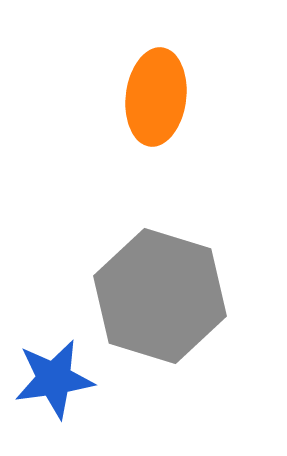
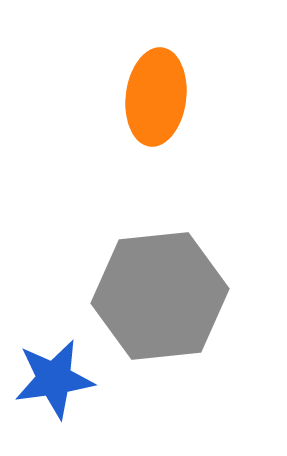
gray hexagon: rotated 23 degrees counterclockwise
